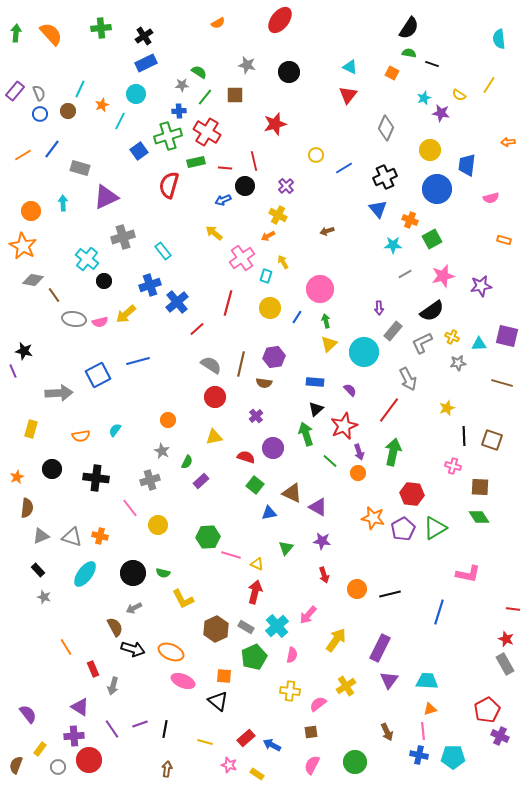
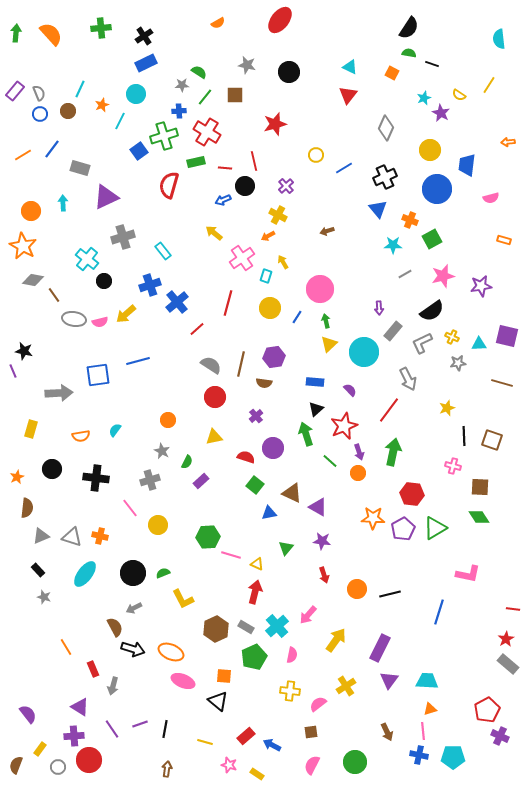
purple star at (441, 113): rotated 18 degrees clockwise
green cross at (168, 136): moved 4 px left
blue square at (98, 375): rotated 20 degrees clockwise
orange star at (373, 518): rotated 10 degrees counterclockwise
green semicircle at (163, 573): rotated 144 degrees clockwise
red star at (506, 639): rotated 21 degrees clockwise
gray rectangle at (505, 664): moved 3 px right; rotated 20 degrees counterclockwise
red rectangle at (246, 738): moved 2 px up
